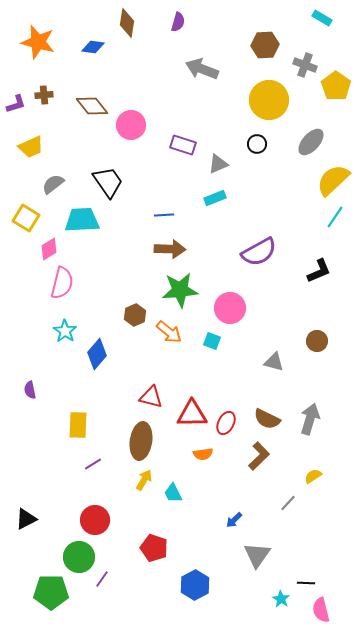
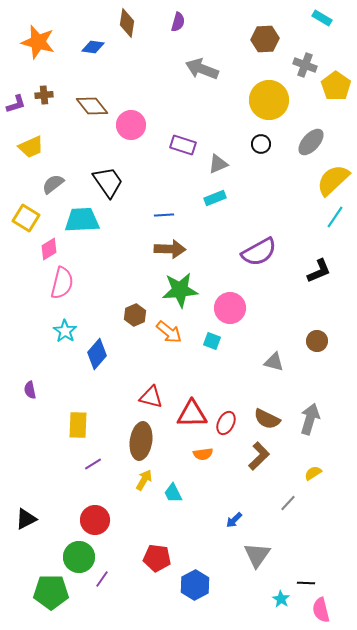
brown hexagon at (265, 45): moved 6 px up
black circle at (257, 144): moved 4 px right
yellow semicircle at (313, 476): moved 3 px up
red pentagon at (154, 548): moved 3 px right, 10 px down; rotated 12 degrees counterclockwise
